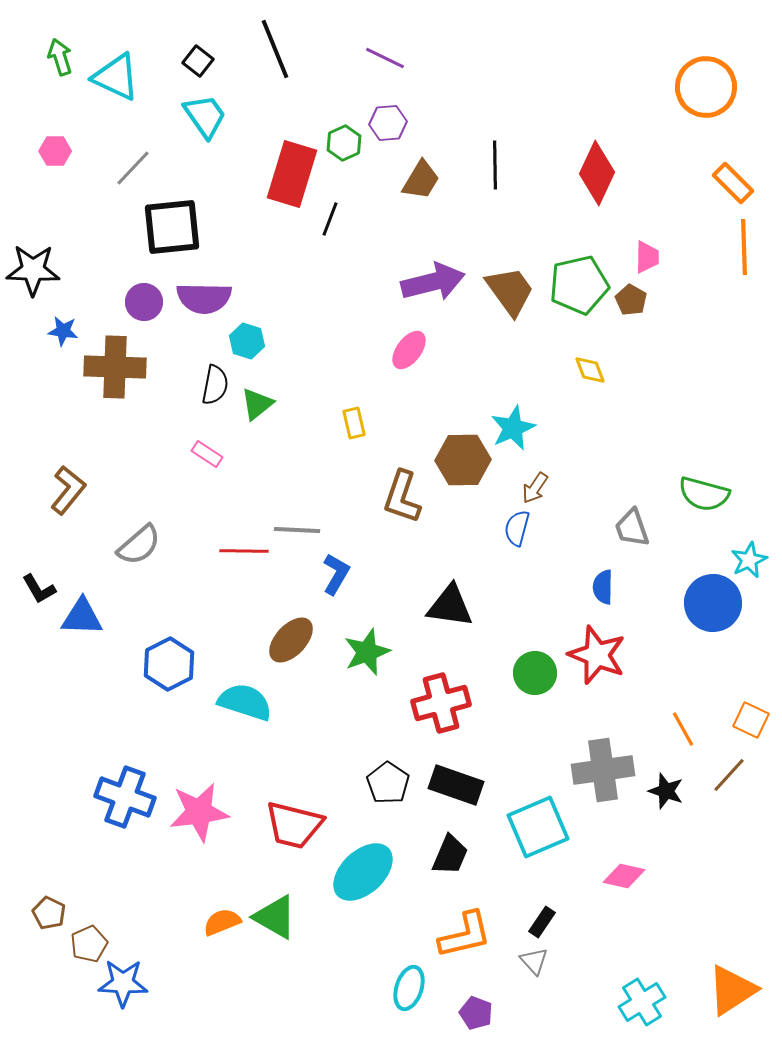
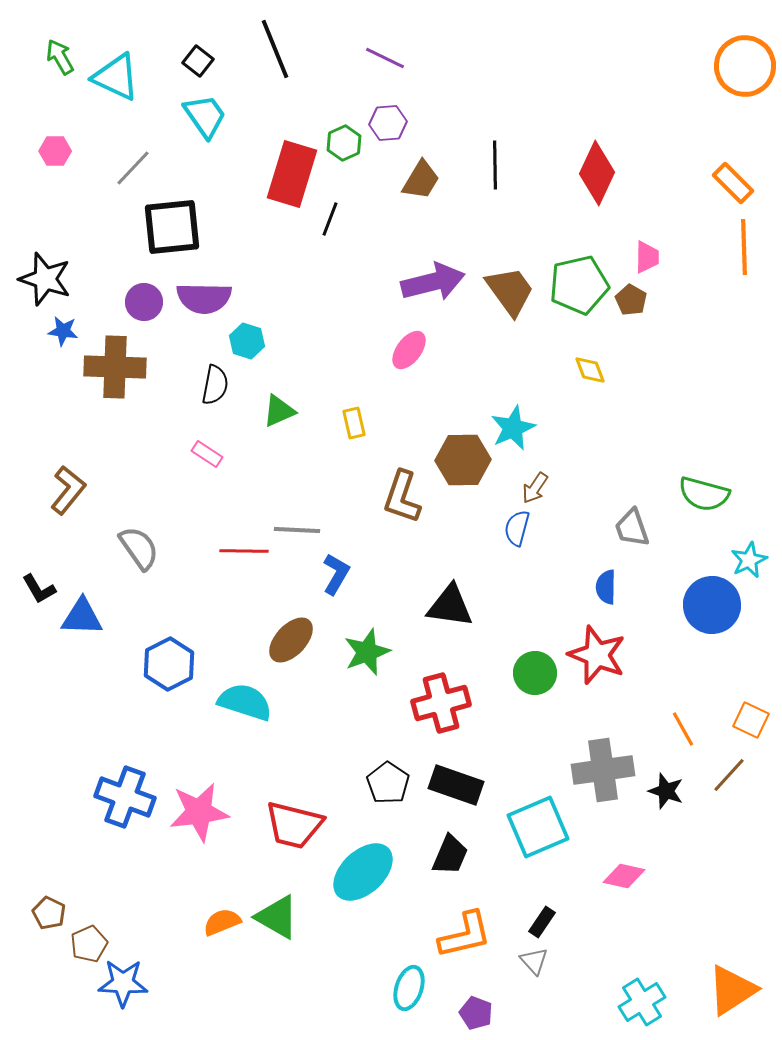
green arrow at (60, 57): rotated 12 degrees counterclockwise
orange circle at (706, 87): moved 39 px right, 21 px up
black star at (33, 270): moved 12 px right, 9 px down; rotated 16 degrees clockwise
green triangle at (257, 404): moved 22 px right, 7 px down; rotated 15 degrees clockwise
gray semicircle at (139, 545): moved 3 px down; rotated 84 degrees counterclockwise
blue semicircle at (603, 587): moved 3 px right
blue circle at (713, 603): moved 1 px left, 2 px down
green triangle at (275, 917): moved 2 px right
